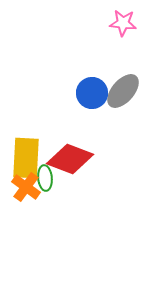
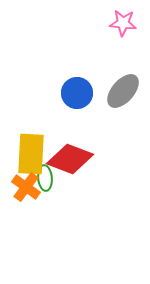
blue circle: moved 15 px left
yellow rectangle: moved 5 px right, 4 px up
